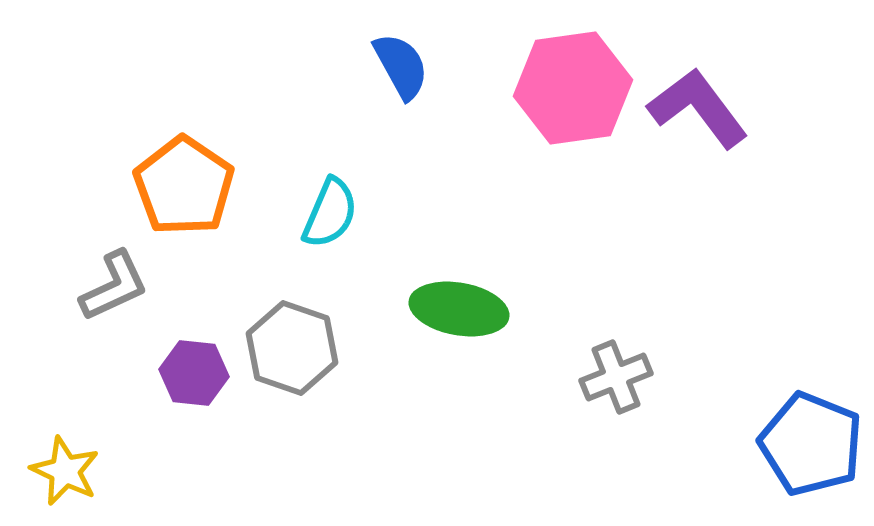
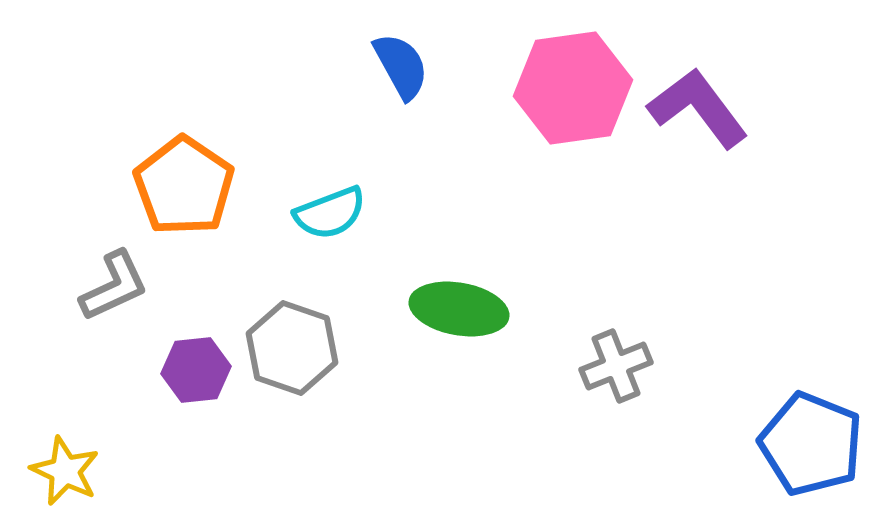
cyan semicircle: rotated 46 degrees clockwise
purple hexagon: moved 2 px right, 3 px up; rotated 12 degrees counterclockwise
gray cross: moved 11 px up
